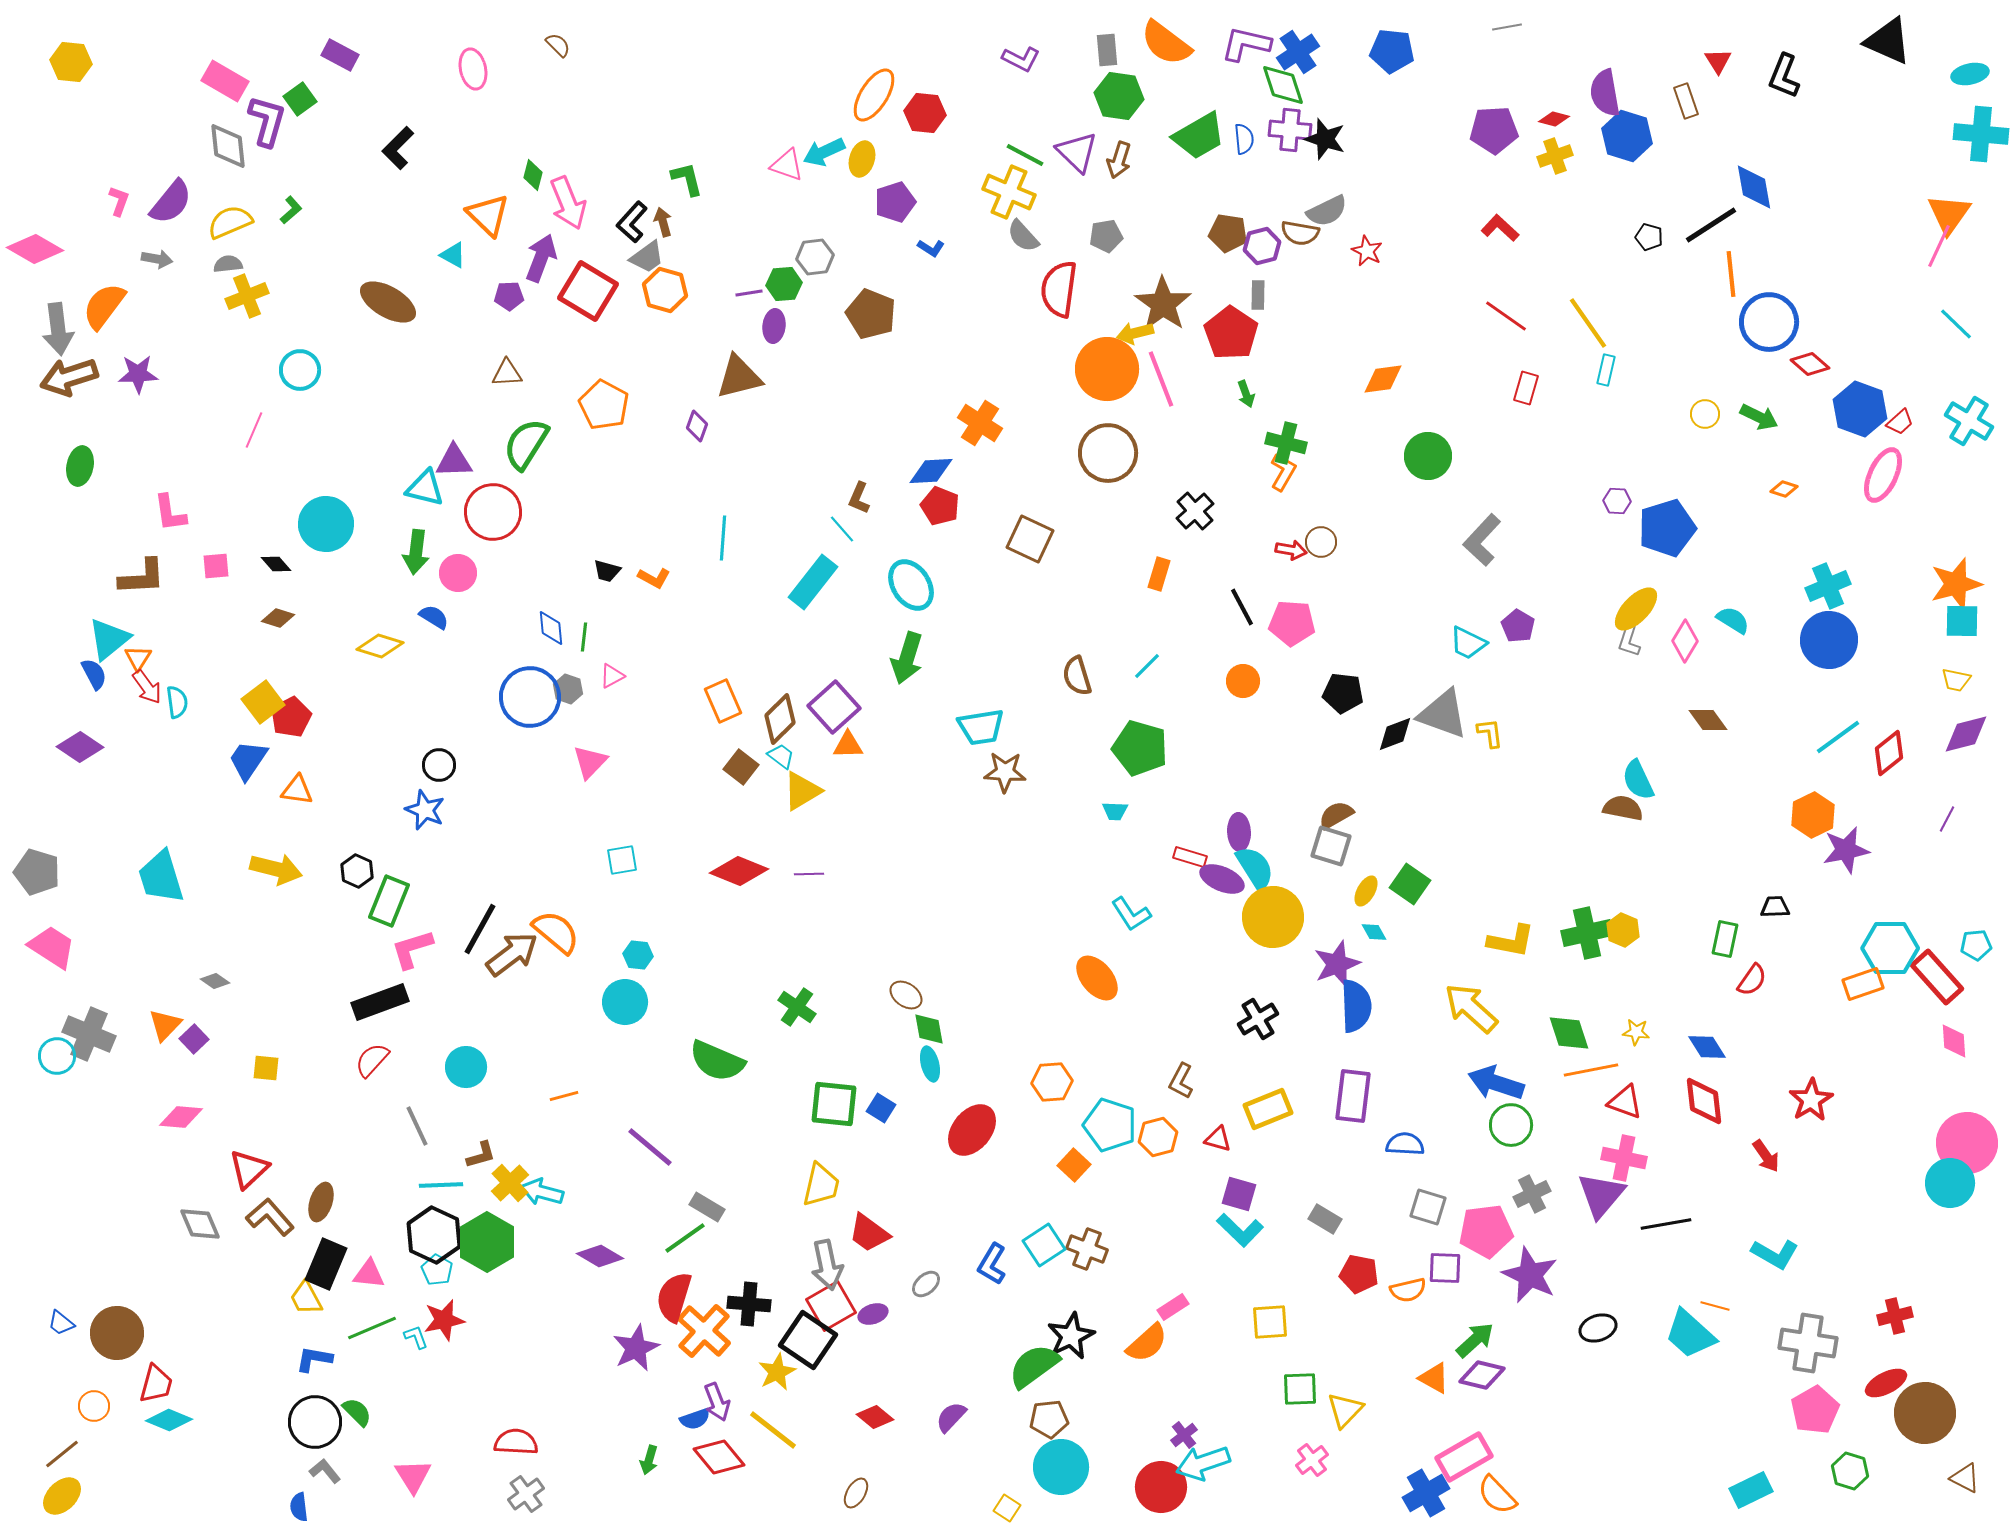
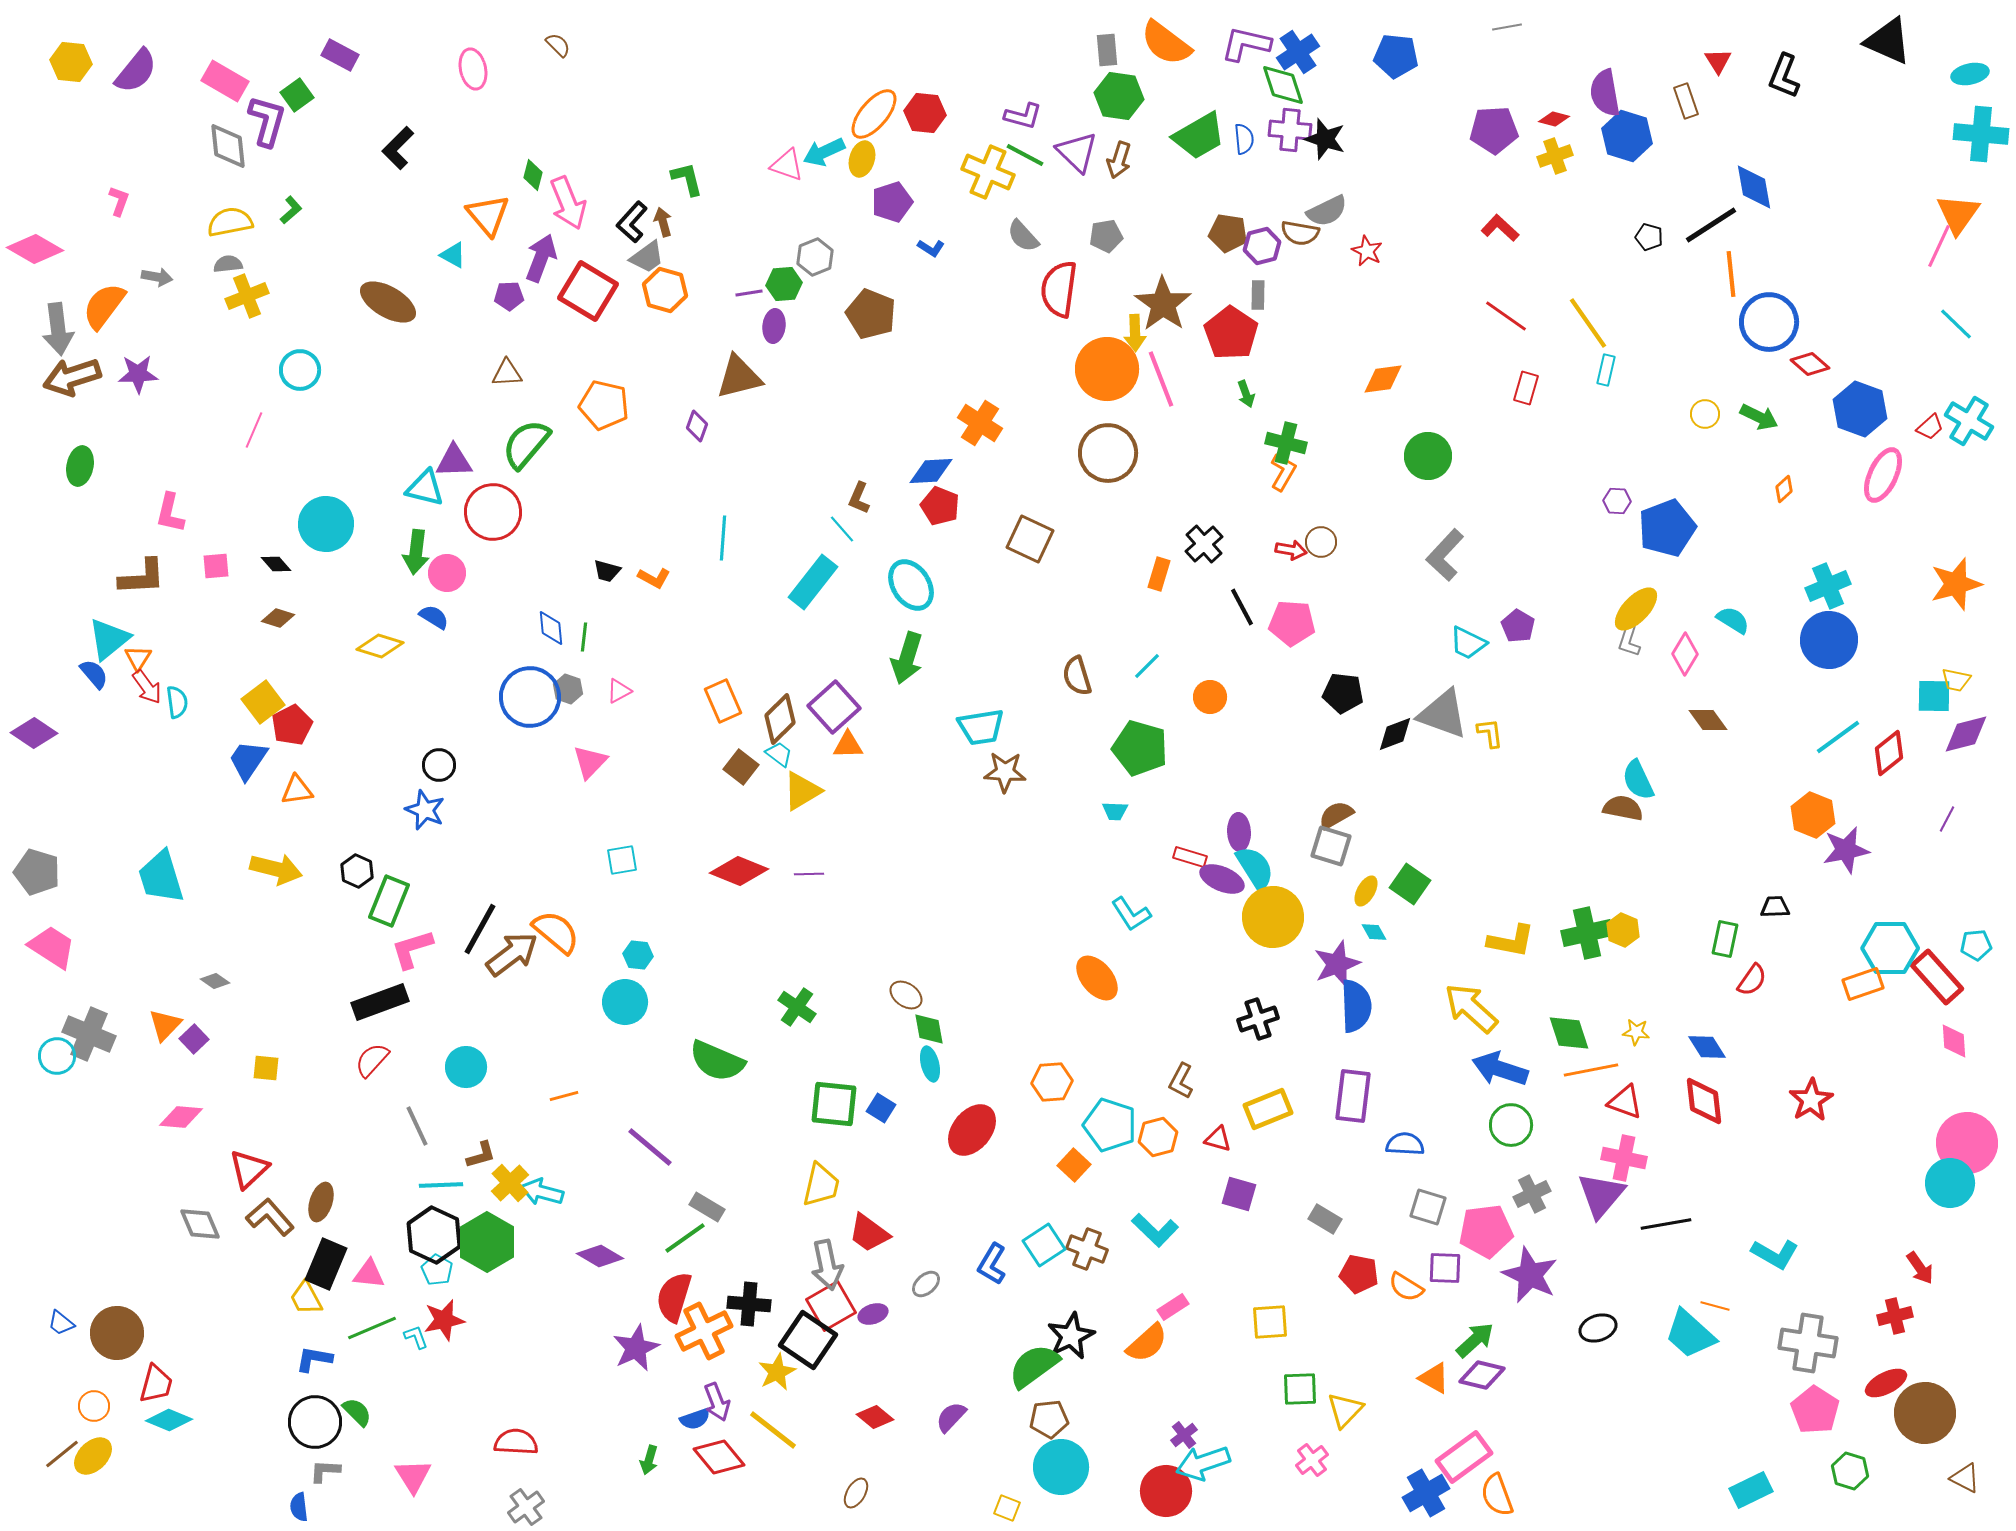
blue pentagon at (1392, 51): moved 4 px right, 5 px down
purple L-shape at (1021, 59): moved 2 px right, 57 px down; rotated 12 degrees counterclockwise
orange ellipse at (874, 95): moved 19 px down; rotated 8 degrees clockwise
green square at (300, 99): moved 3 px left, 4 px up
yellow cross at (1009, 192): moved 21 px left, 20 px up
purple semicircle at (171, 202): moved 35 px left, 131 px up
purple pentagon at (895, 202): moved 3 px left
orange triangle at (1949, 214): moved 9 px right
orange triangle at (488, 215): rotated 6 degrees clockwise
yellow semicircle at (230, 222): rotated 12 degrees clockwise
gray hexagon at (815, 257): rotated 15 degrees counterclockwise
gray arrow at (157, 259): moved 18 px down
yellow arrow at (1135, 333): rotated 78 degrees counterclockwise
brown arrow at (69, 377): moved 3 px right
orange pentagon at (604, 405): rotated 15 degrees counterclockwise
red trapezoid at (1900, 422): moved 30 px right, 5 px down
green semicircle at (526, 444): rotated 8 degrees clockwise
orange diamond at (1784, 489): rotated 60 degrees counterclockwise
black cross at (1195, 511): moved 9 px right, 33 px down
pink L-shape at (170, 513): rotated 21 degrees clockwise
blue pentagon at (1667, 528): rotated 4 degrees counterclockwise
gray L-shape at (1482, 540): moved 37 px left, 15 px down
pink circle at (458, 573): moved 11 px left
cyan square at (1962, 621): moved 28 px left, 75 px down
pink diamond at (1685, 641): moved 13 px down
blue semicircle at (94, 674): rotated 12 degrees counterclockwise
pink triangle at (612, 676): moved 7 px right, 15 px down
orange circle at (1243, 681): moved 33 px left, 16 px down
red pentagon at (291, 717): moved 1 px right, 8 px down
purple diamond at (80, 747): moved 46 px left, 14 px up
cyan trapezoid at (781, 756): moved 2 px left, 2 px up
orange triangle at (297, 790): rotated 16 degrees counterclockwise
orange hexagon at (1813, 815): rotated 12 degrees counterclockwise
black cross at (1258, 1019): rotated 12 degrees clockwise
blue arrow at (1496, 1083): moved 4 px right, 14 px up
red arrow at (1766, 1156): moved 154 px right, 112 px down
cyan L-shape at (1240, 1230): moved 85 px left
orange semicircle at (1408, 1290): moved 2 px left, 3 px up; rotated 45 degrees clockwise
orange cross at (704, 1331): rotated 22 degrees clockwise
pink pentagon at (1815, 1410): rotated 9 degrees counterclockwise
pink rectangle at (1464, 1457): rotated 6 degrees counterclockwise
gray L-shape at (325, 1471): rotated 48 degrees counterclockwise
red circle at (1161, 1487): moved 5 px right, 4 px down
gray cross at (526, 1494): moved 13 px down
orange semicircle at (1497, 1495): rotated 24 degrees clockwise
yellow ellipse at (62, 1496): moved 31 px right, 40 px up
yellow square at (1007, 1508): rotated 12 degrees counterclockwise
